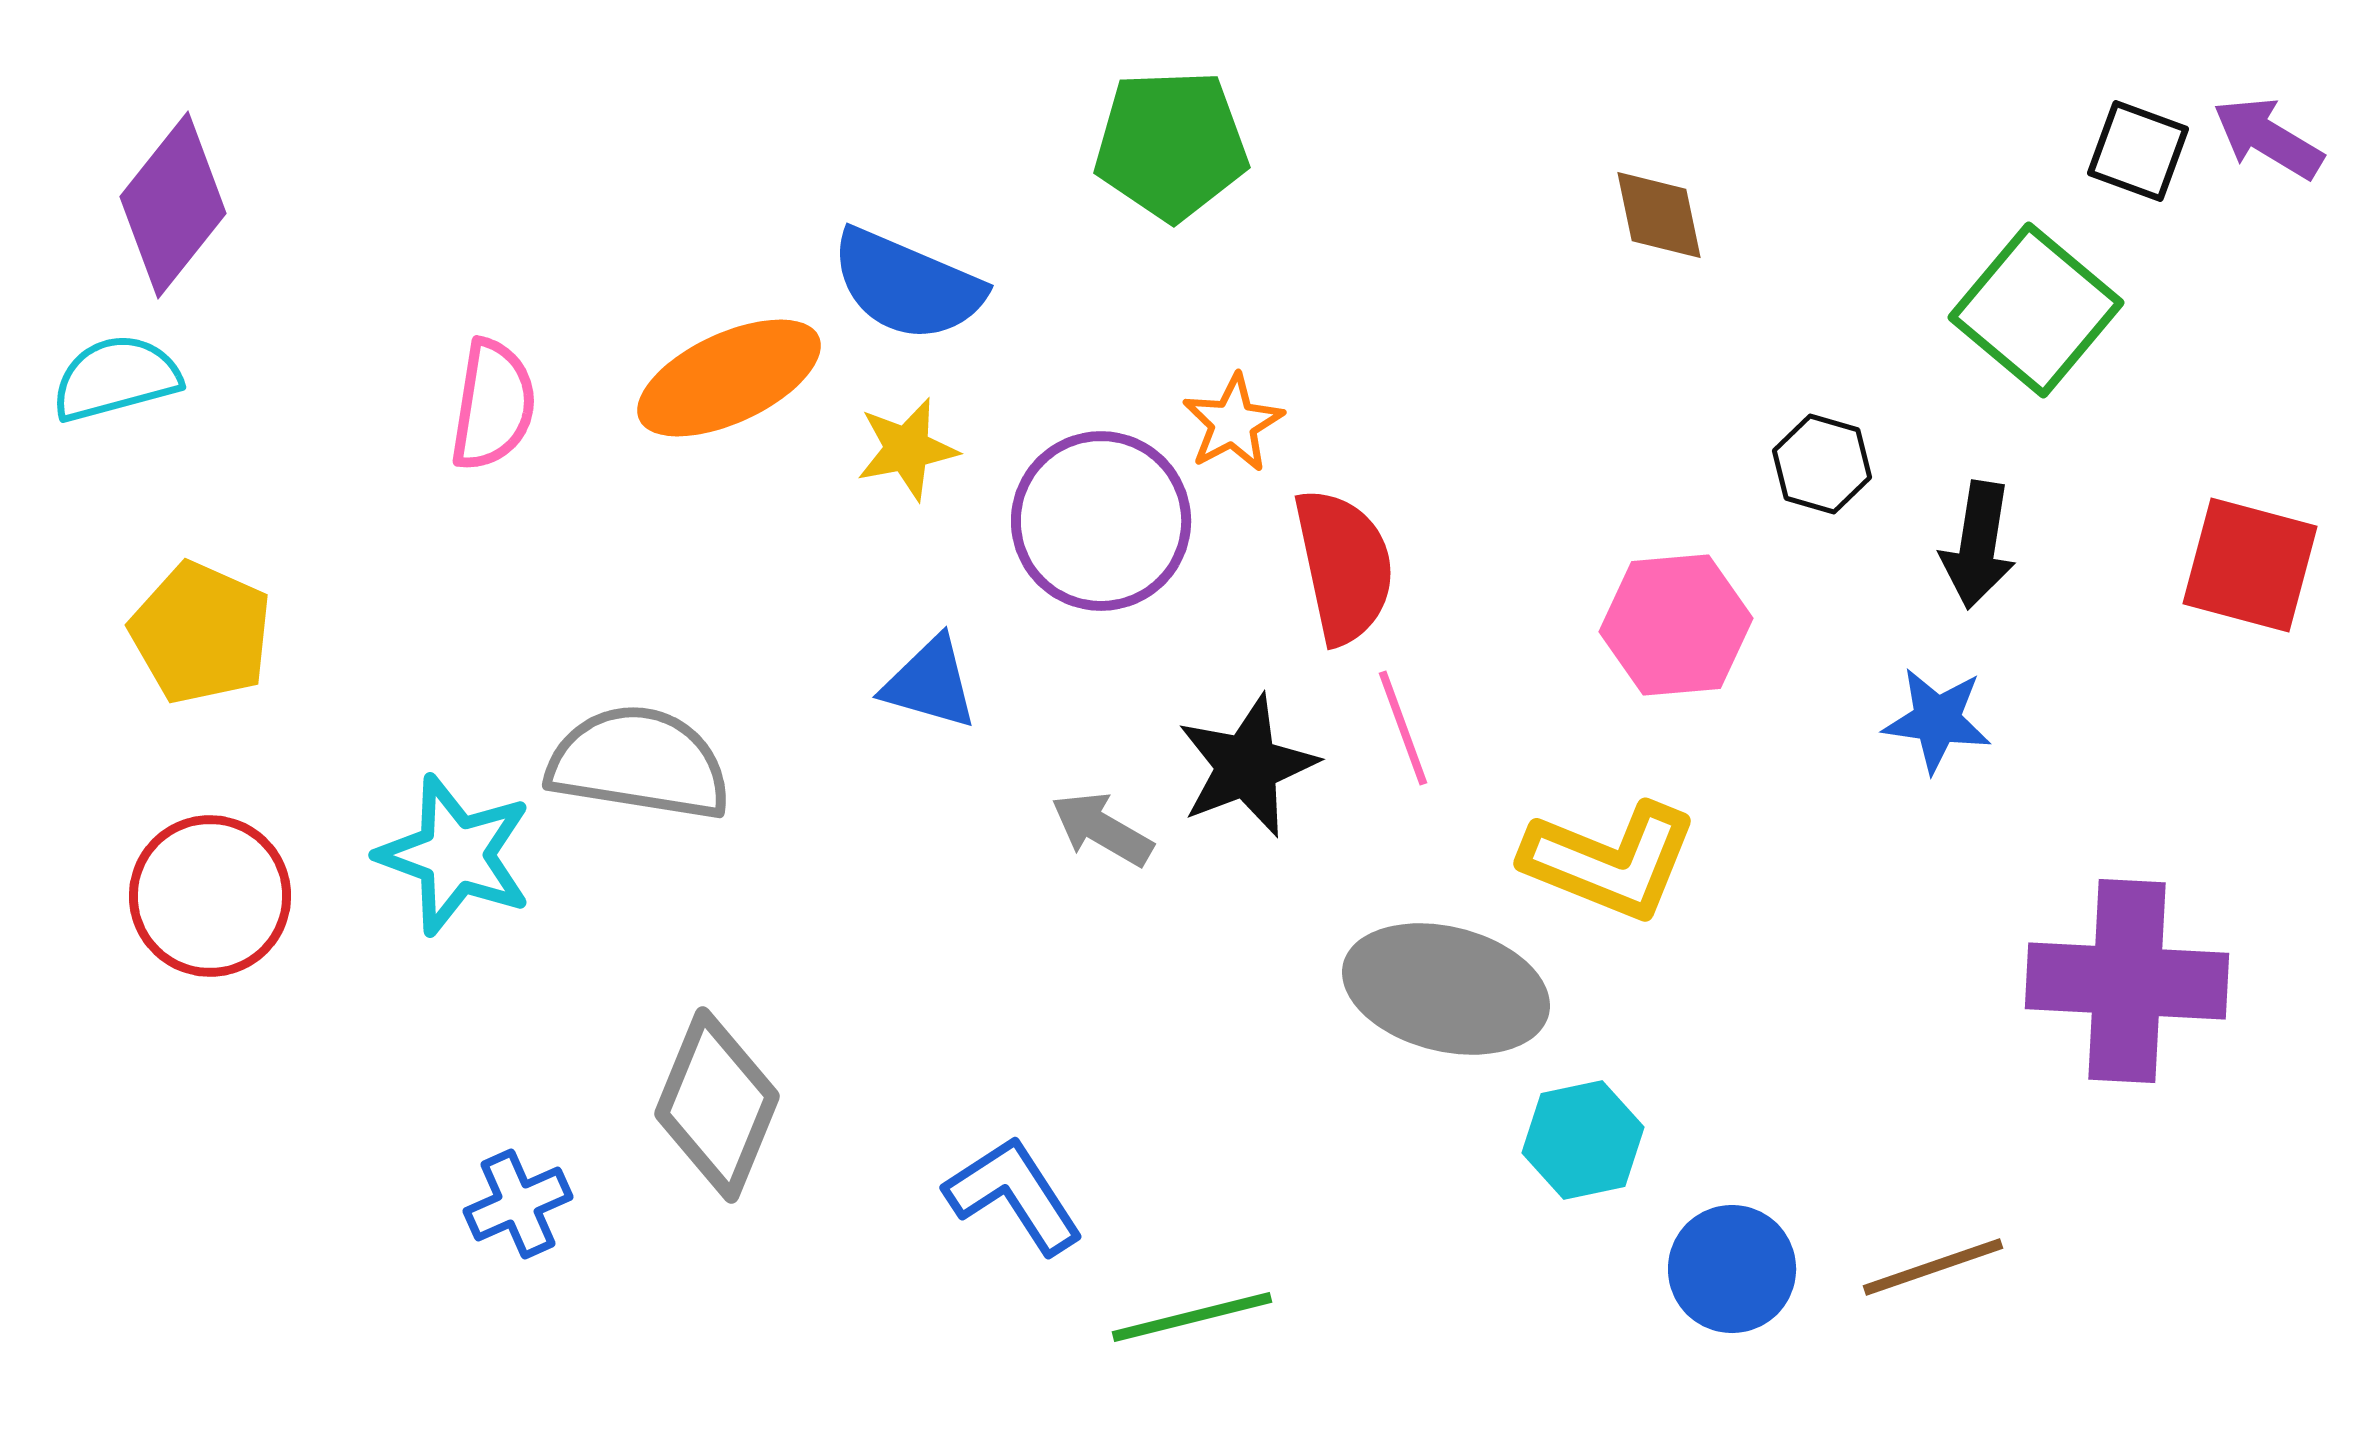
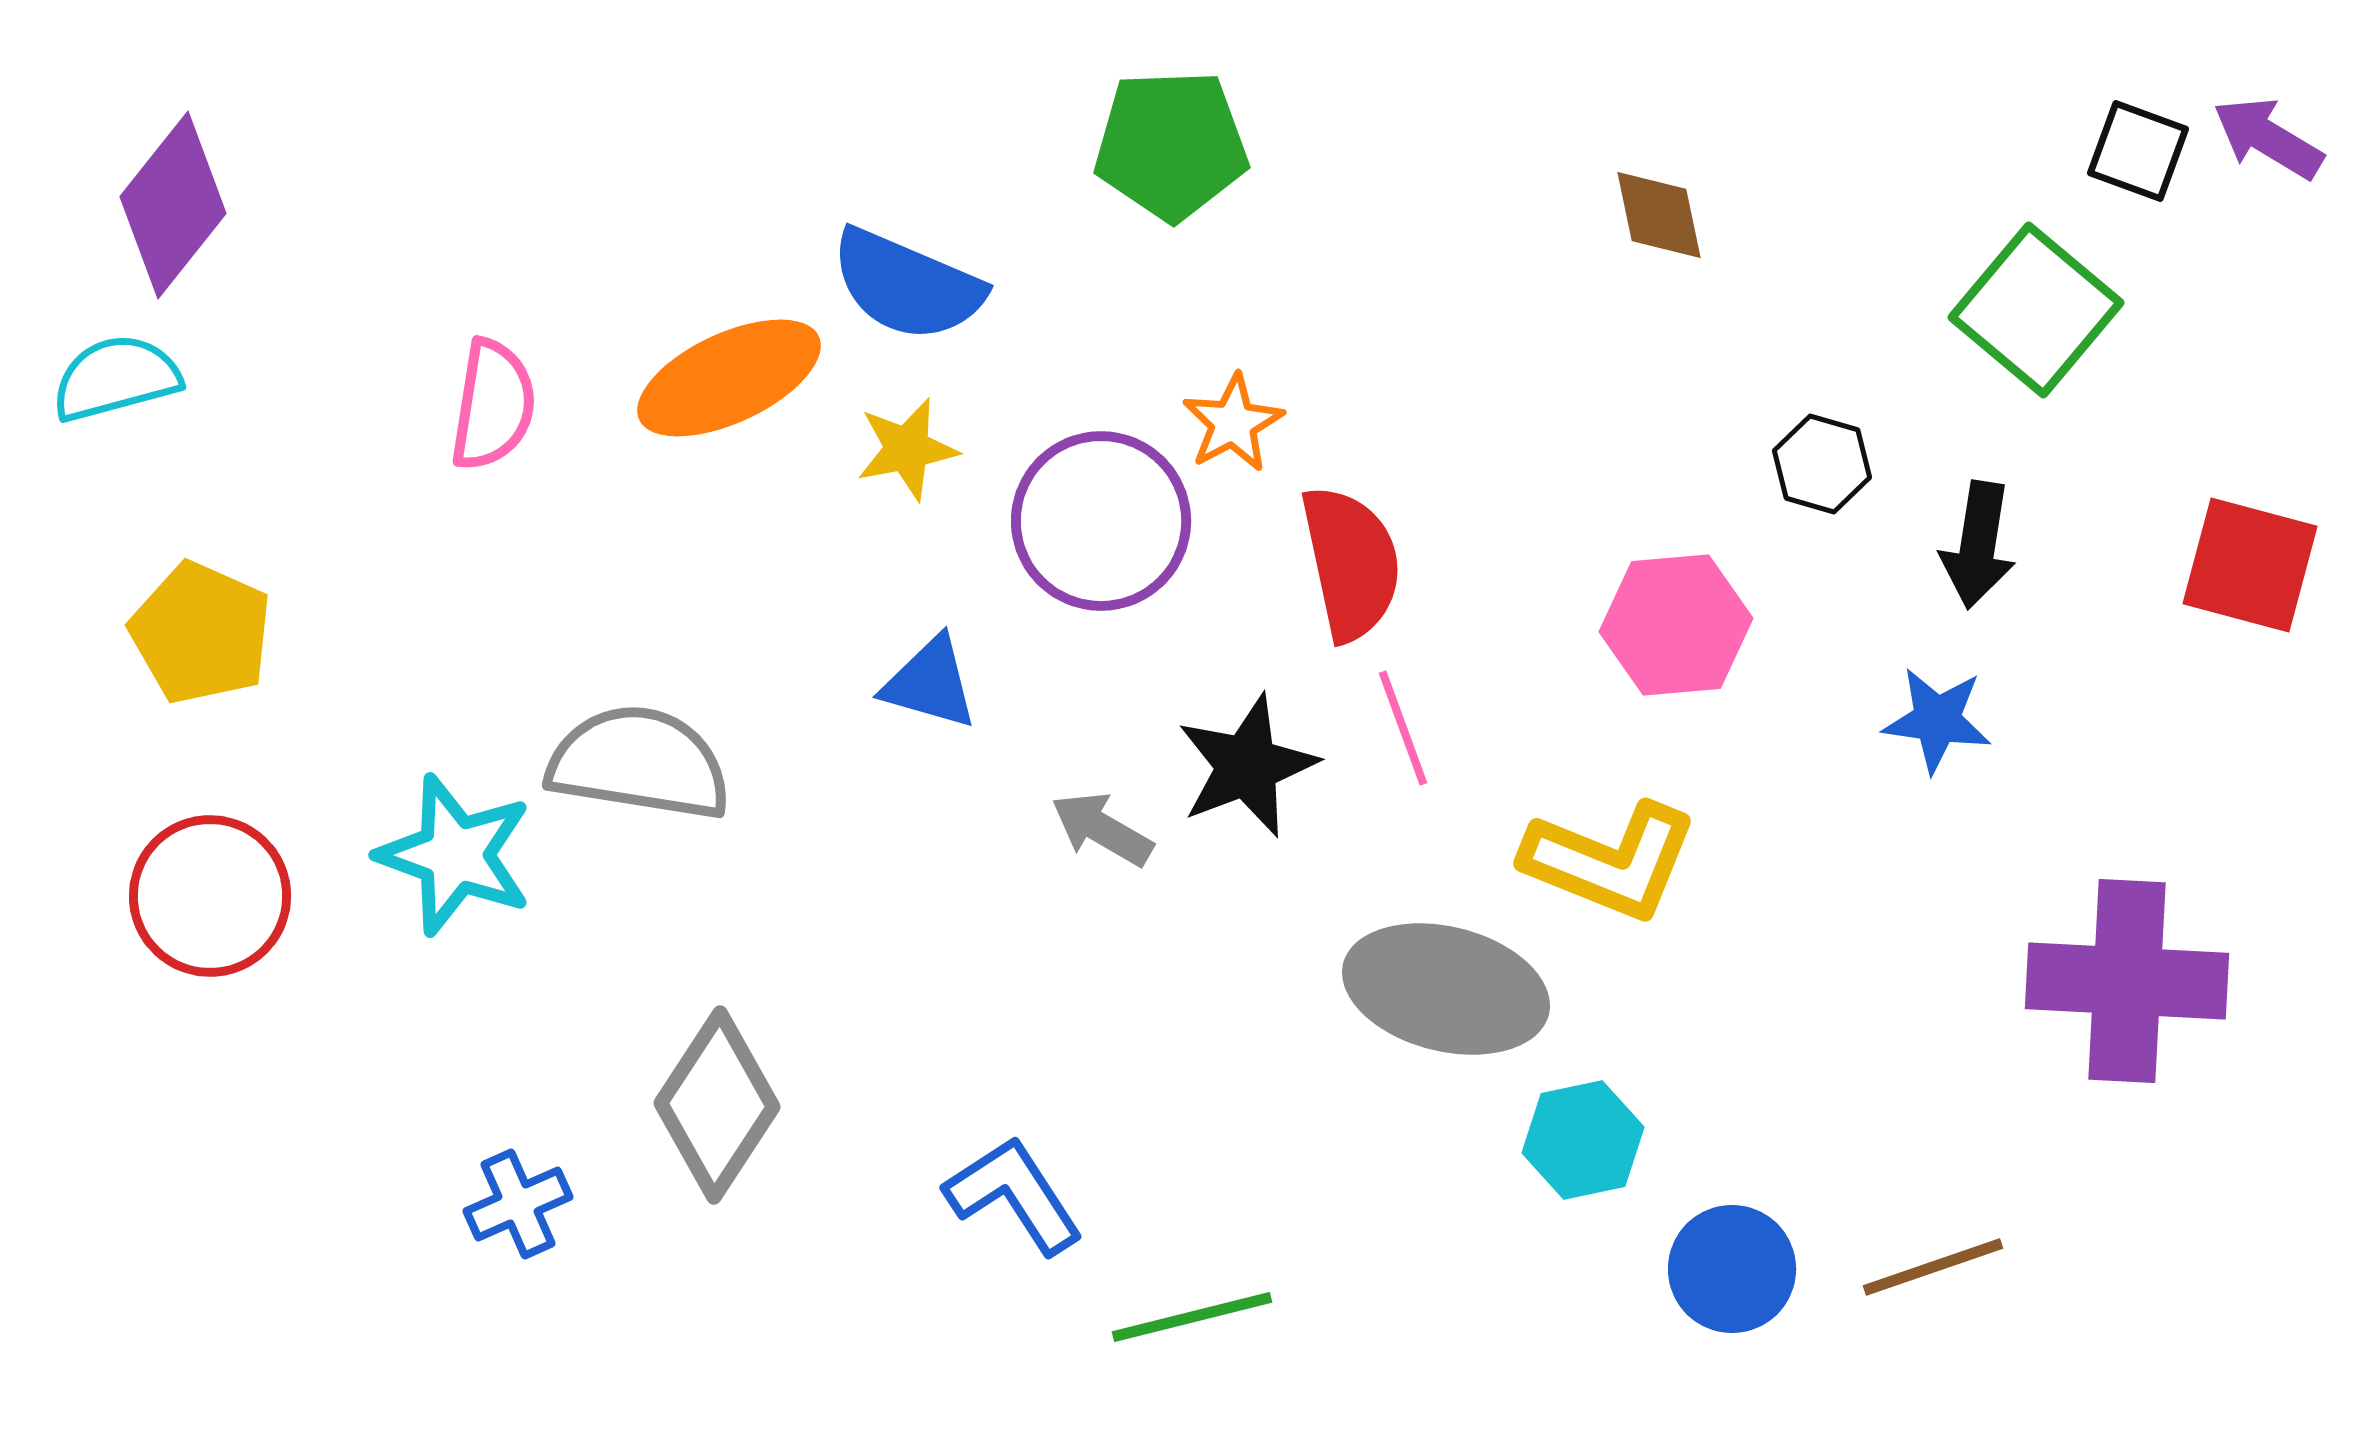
red semicircle: moved 7 px right, 3 px up
gray diamond: rotated 11 degrees clockwise
